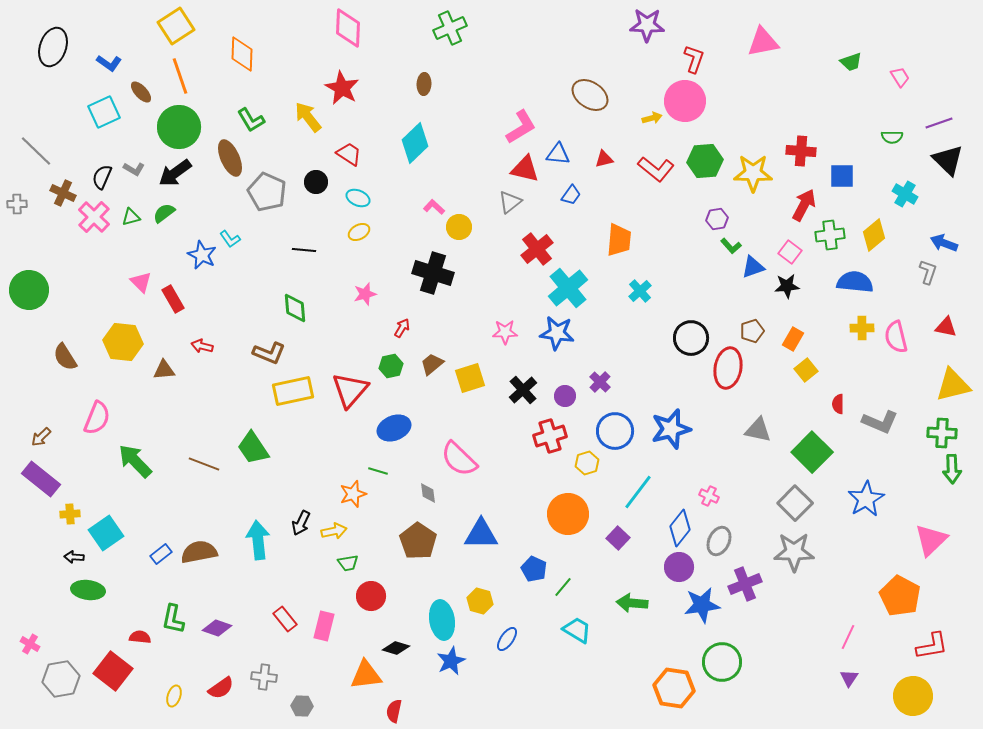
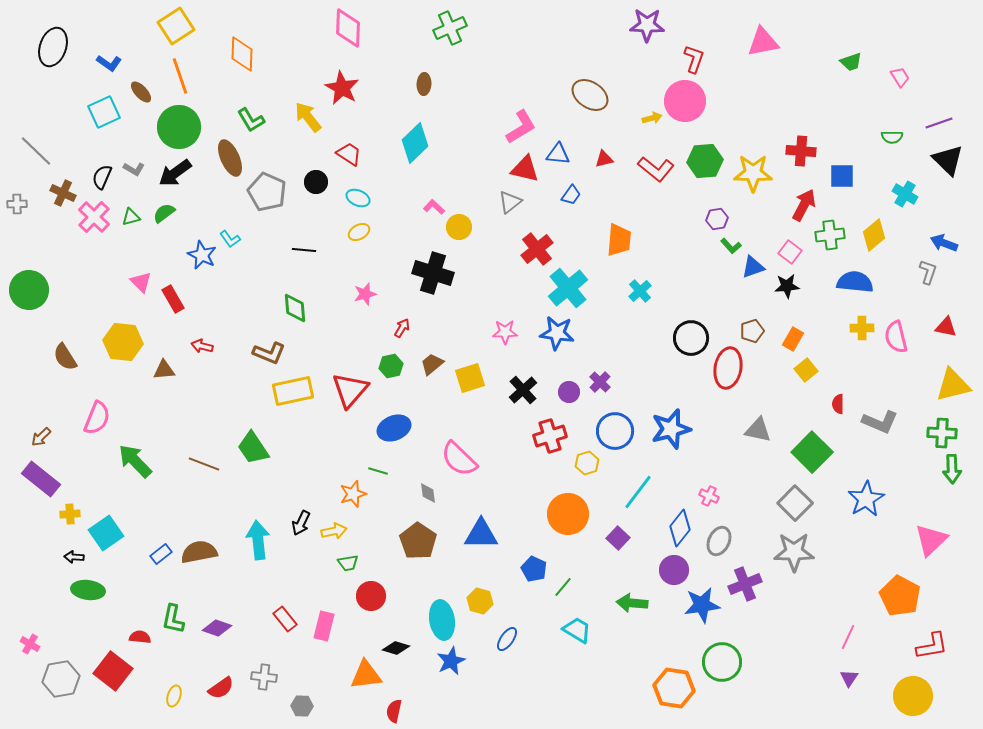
purple circle at (565, 396): moved 4 px right, 4 px up
purple circle at (679, 567): moved 5 px left, 3 px down
